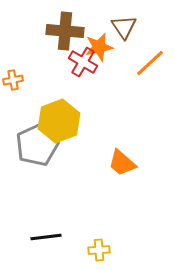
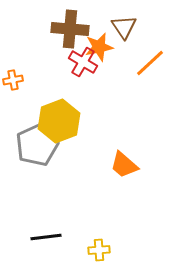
brown cross: moved 5 px right, 2 px up
orange trapezoid: moved 2 px right, 2 px down
